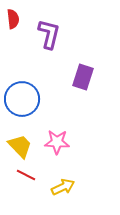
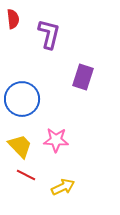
pink star: moved 1 px left, 2 px up
